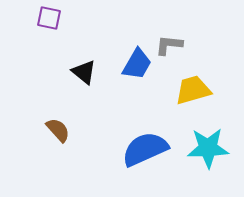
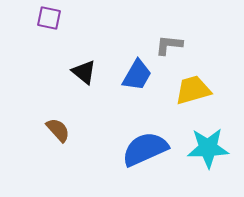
blue trapezoid: moved 11 px down
